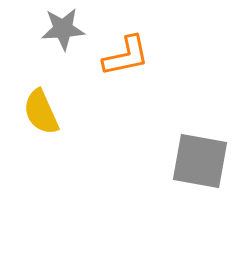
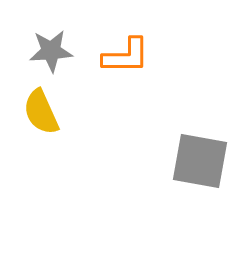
gray star: moved 12 px left, 22 px down
orange L-shape: rotated 12 degrees clockwise
